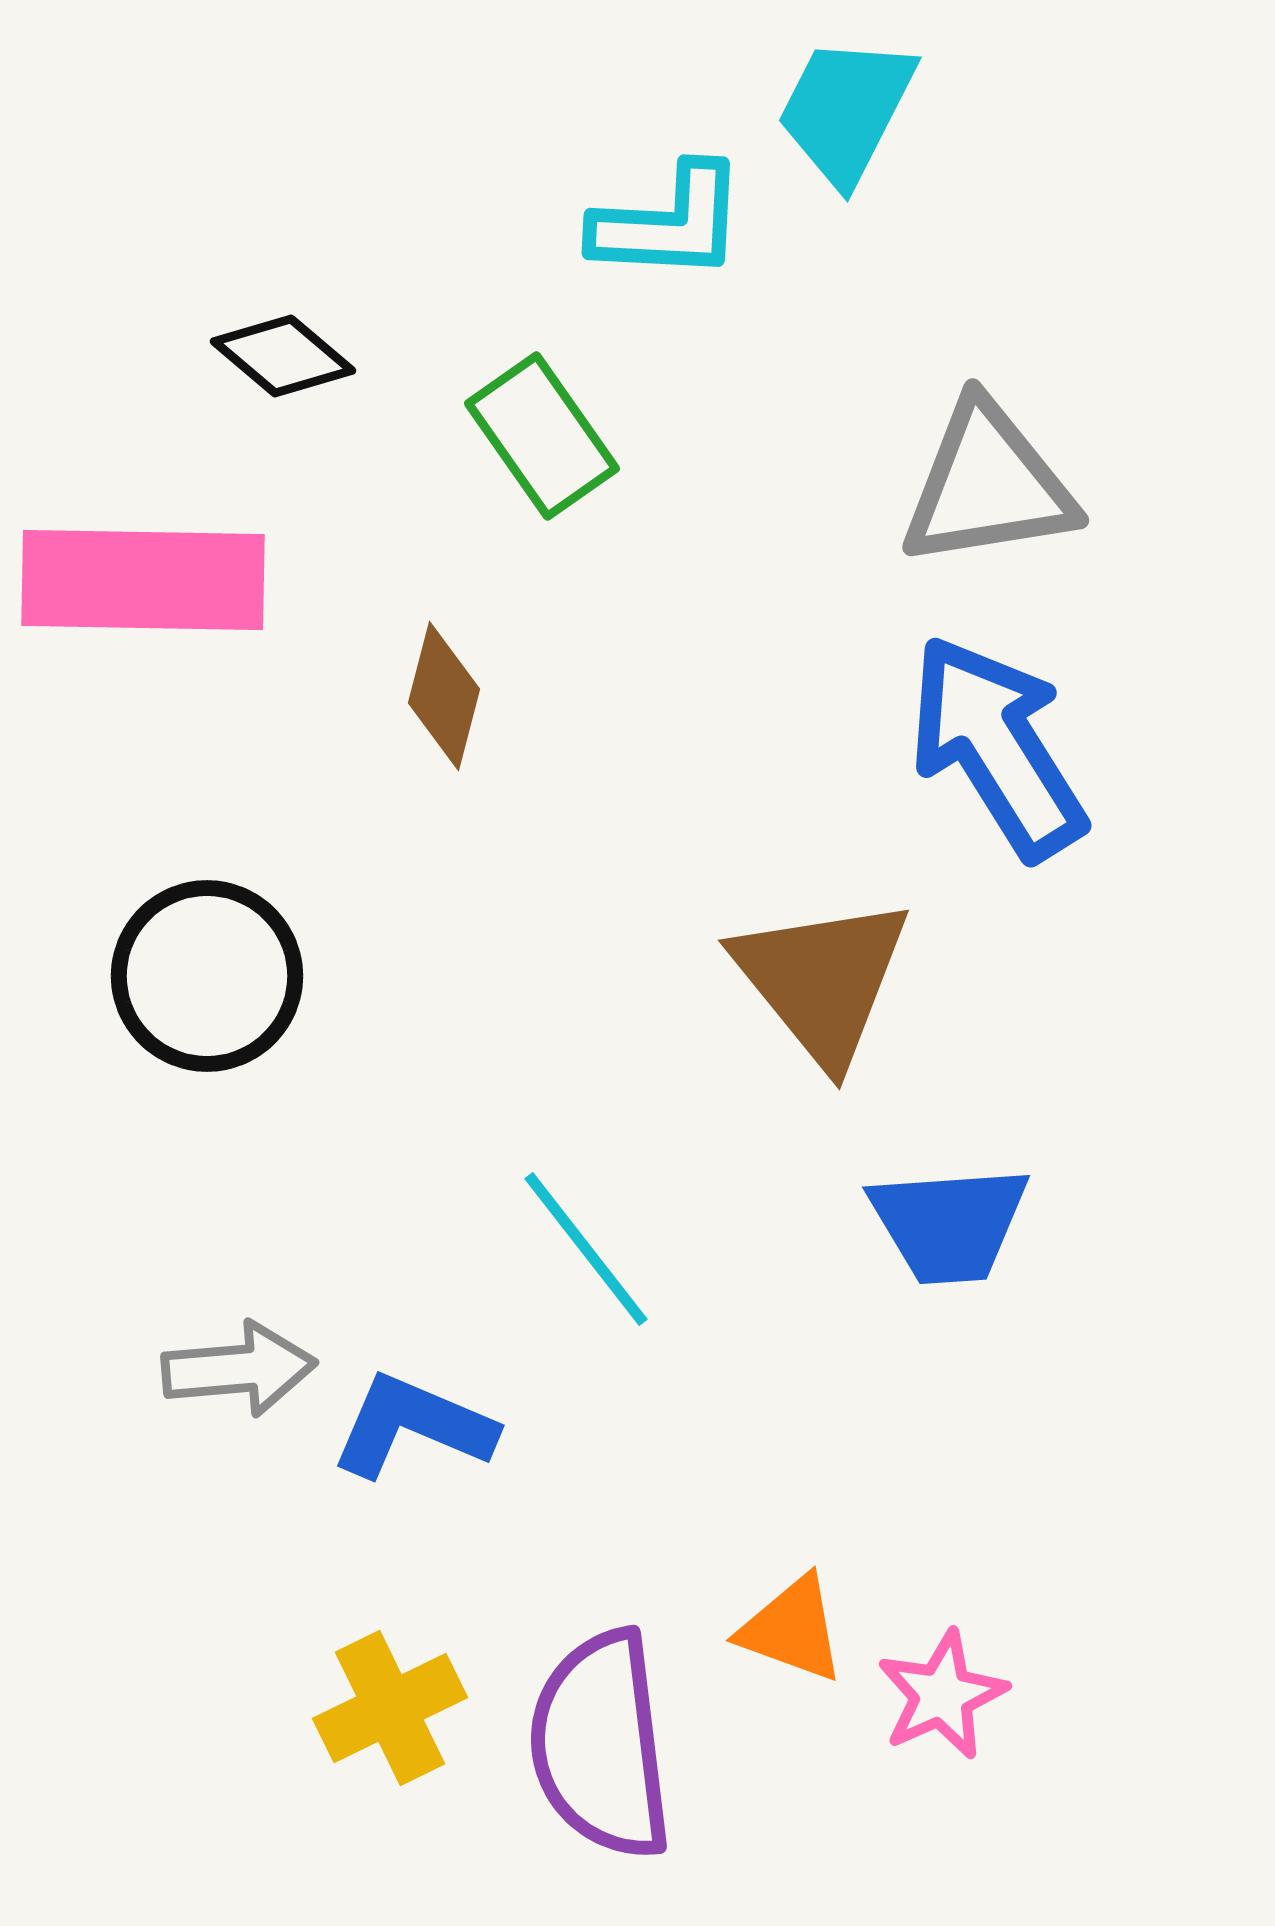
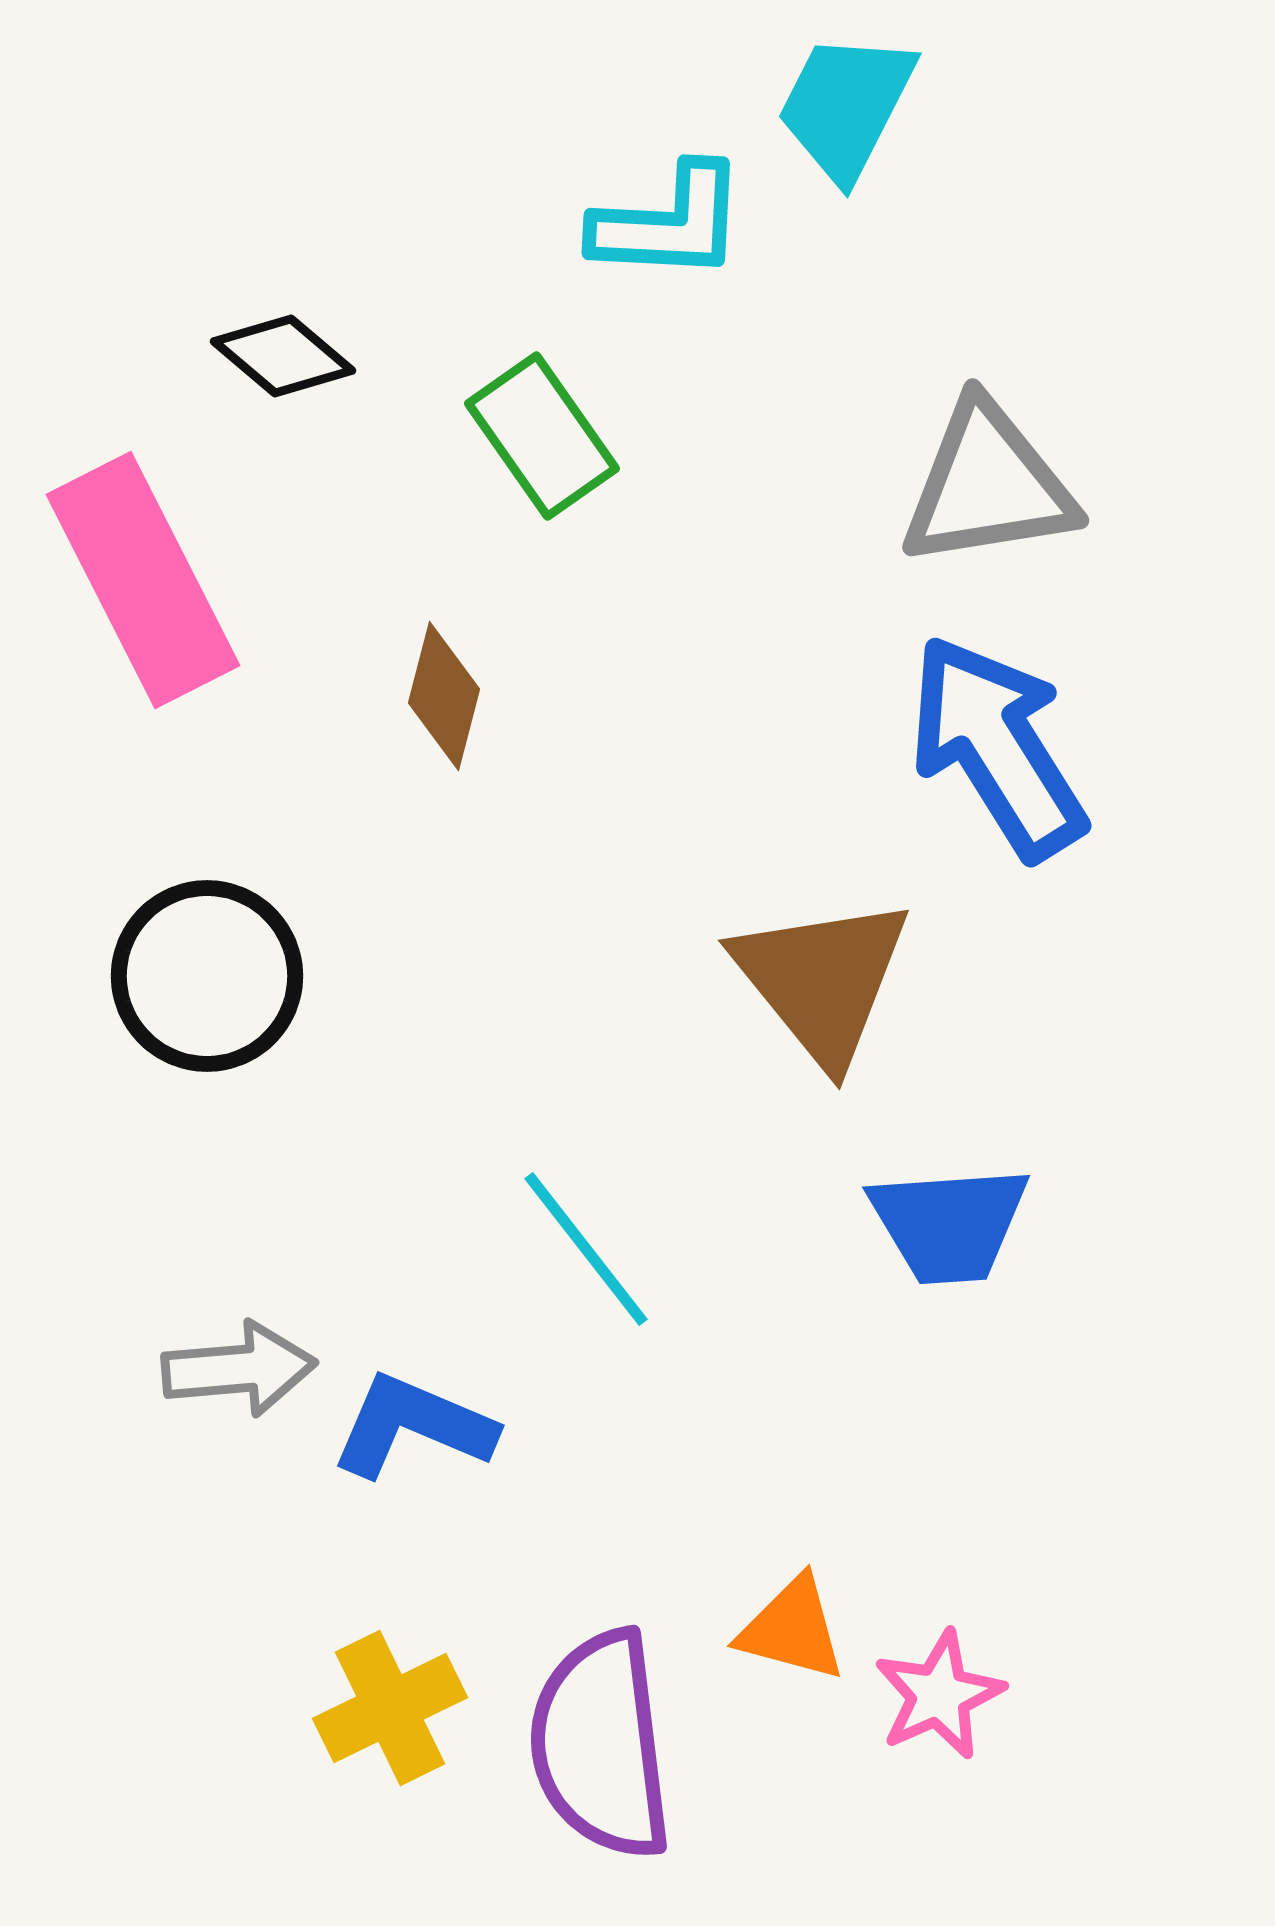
cyan trapezoid: moved 4 px up
pink rectangle: rotated 62 degrees clockwise
orange triangle: rotated 5 degrees counterclockwise
pink star: moved 3 px left
